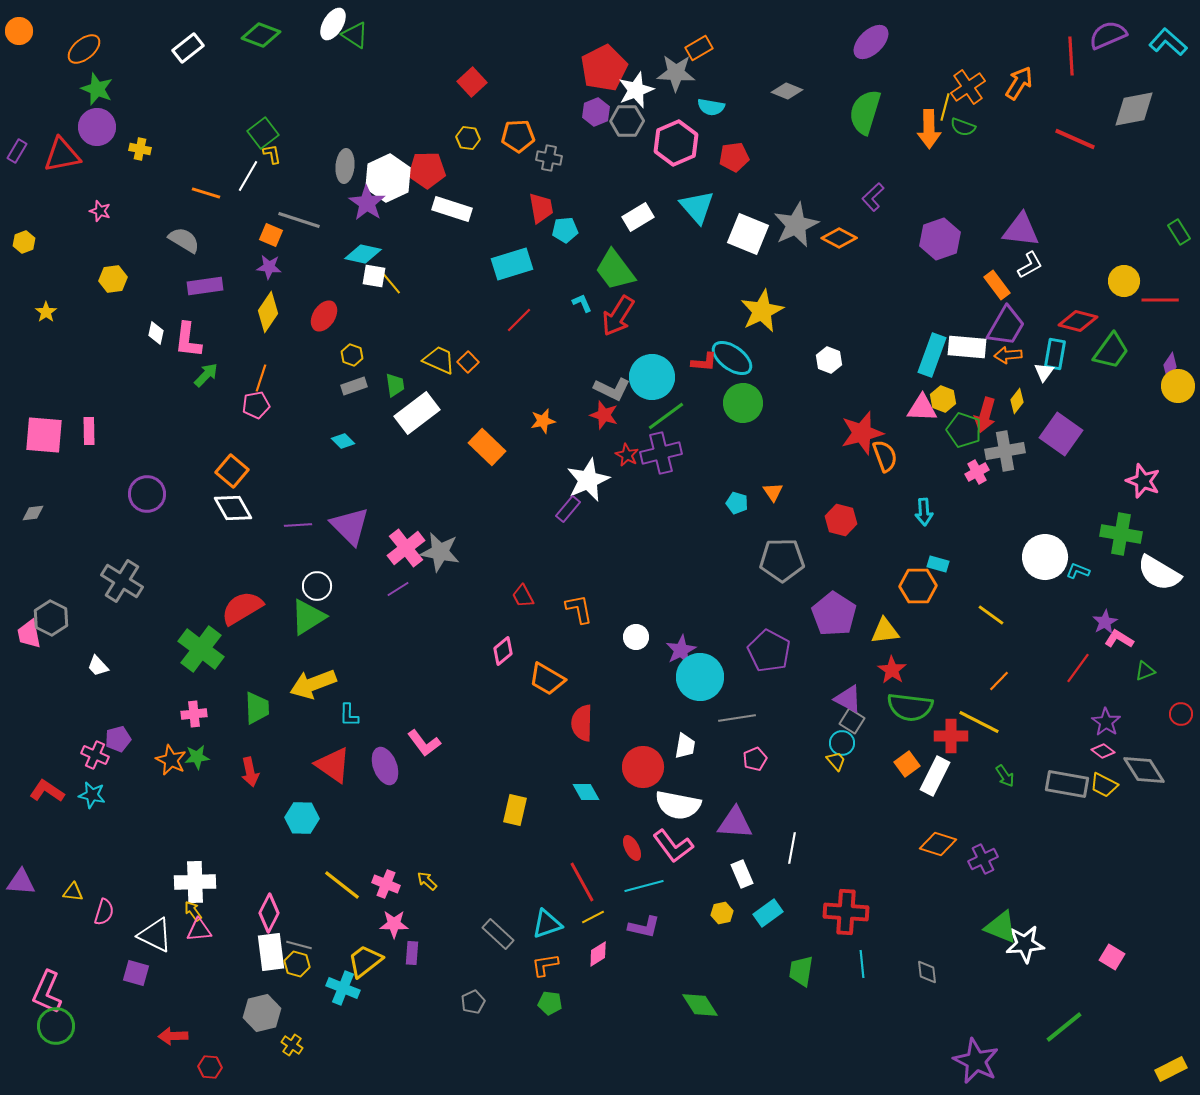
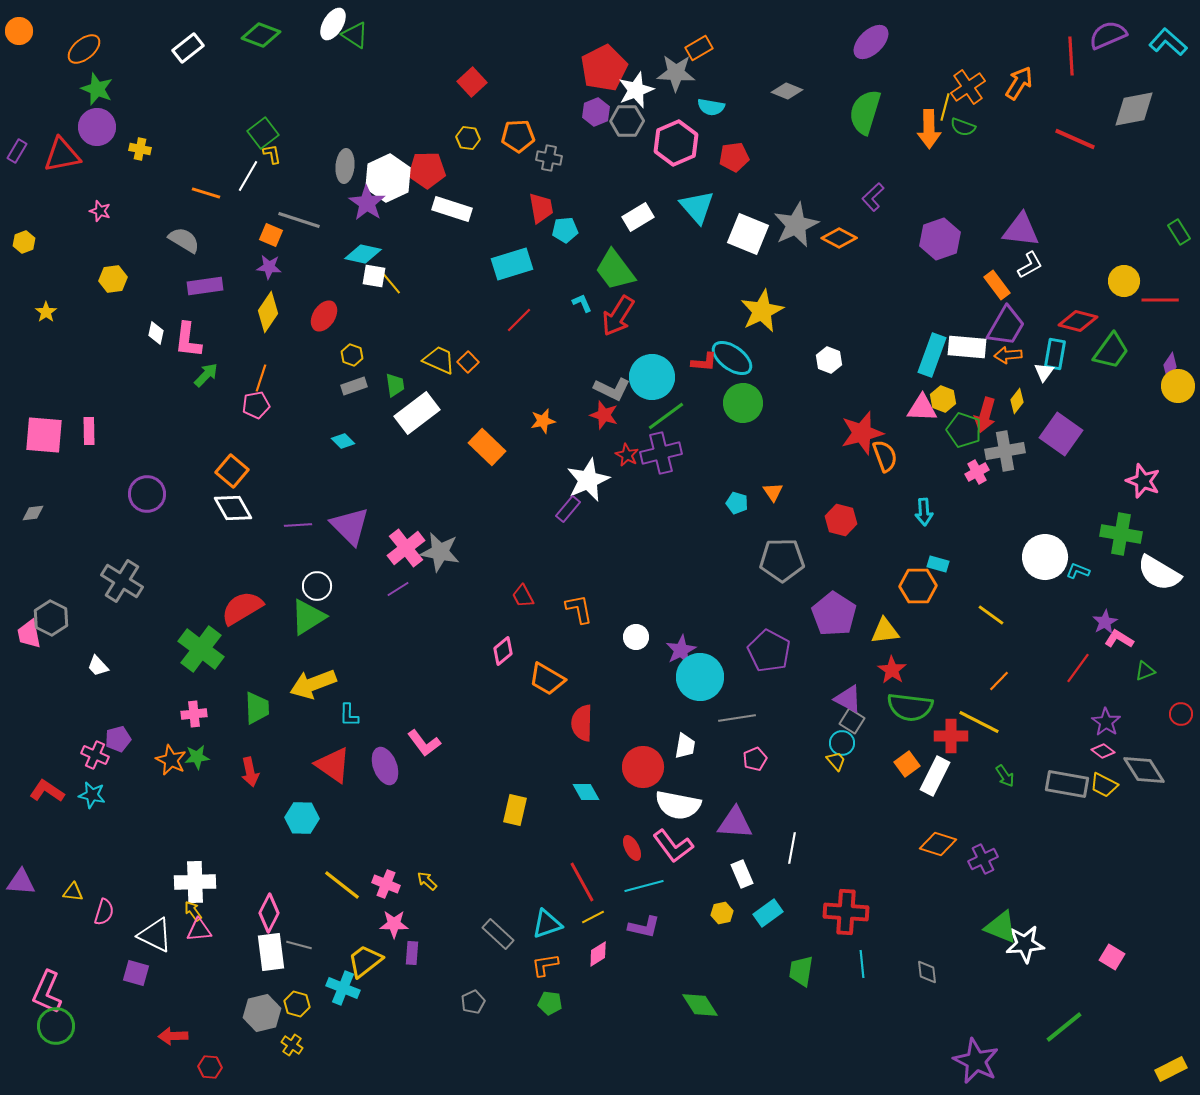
yellow hexagon at (297, 964): moved 40 px down
